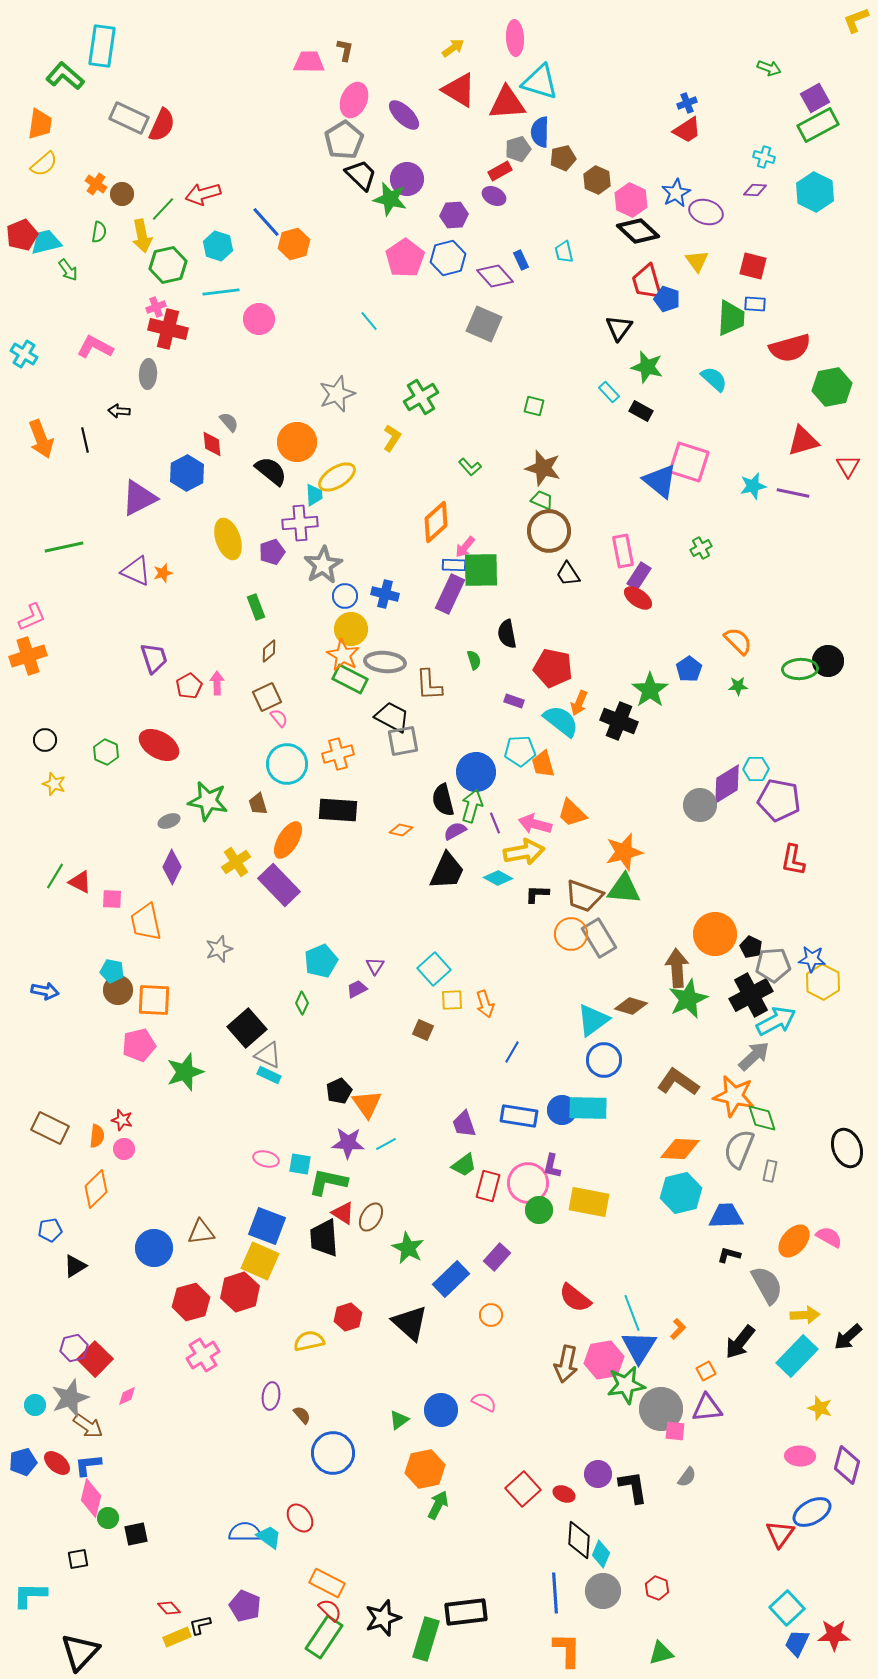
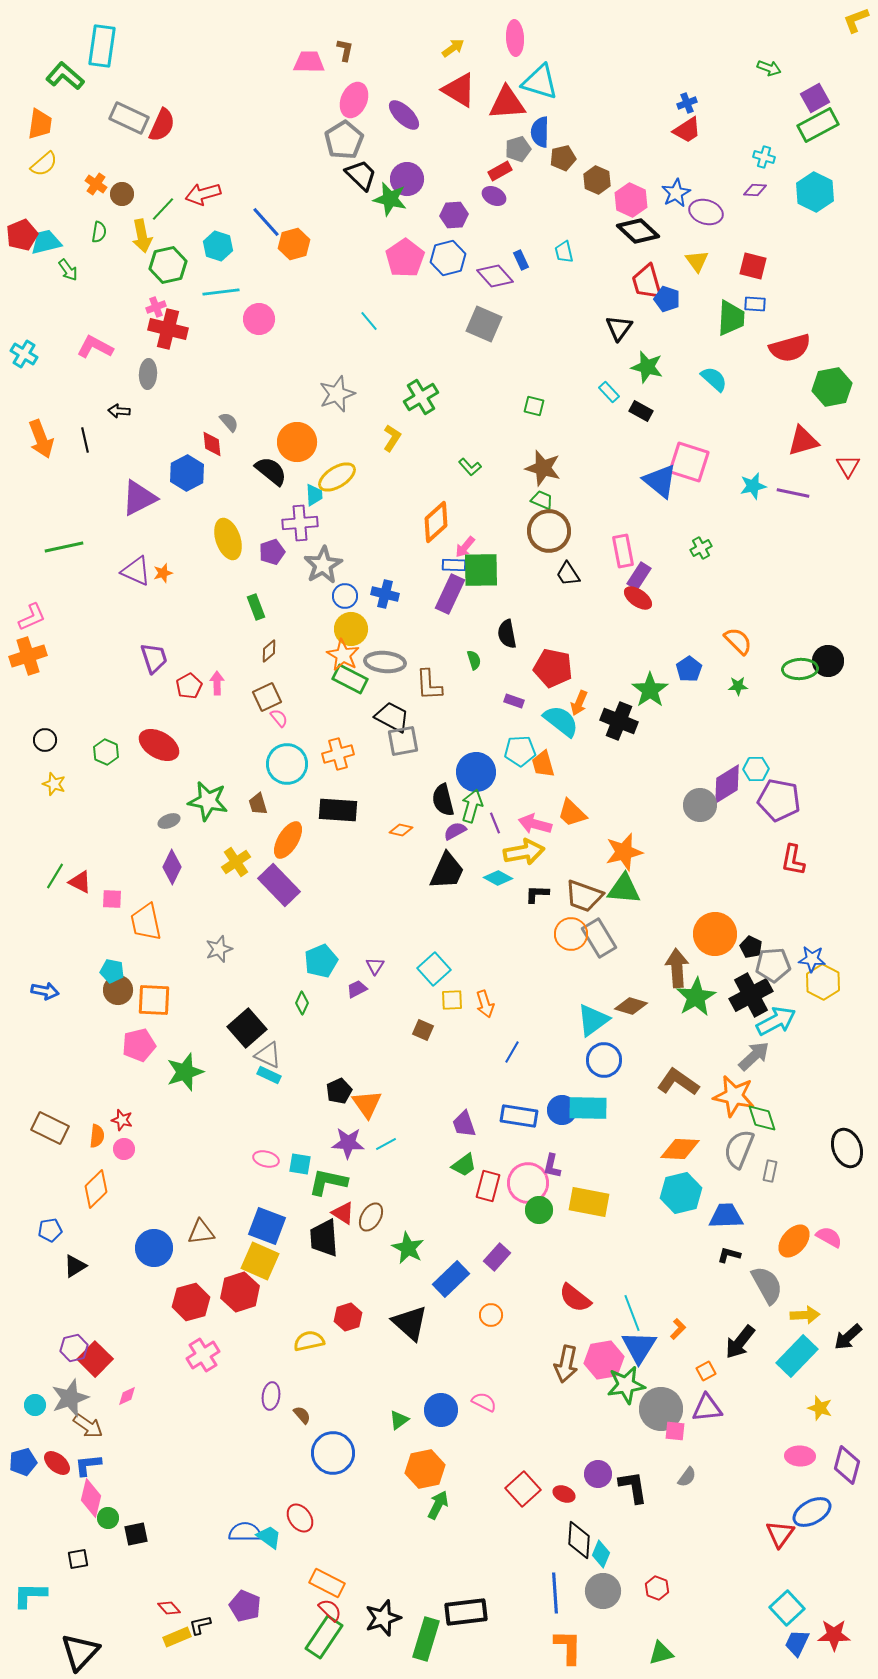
green star at (688, 999): moved 8 px right, 2 px up; rotated 6 degrees counterclockwise
orange L-shape at (567, 1650): moved 1 px right, 3 px up
